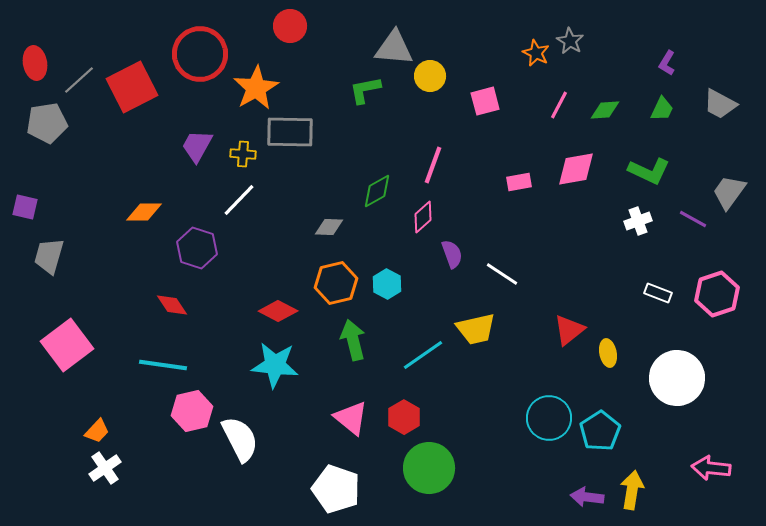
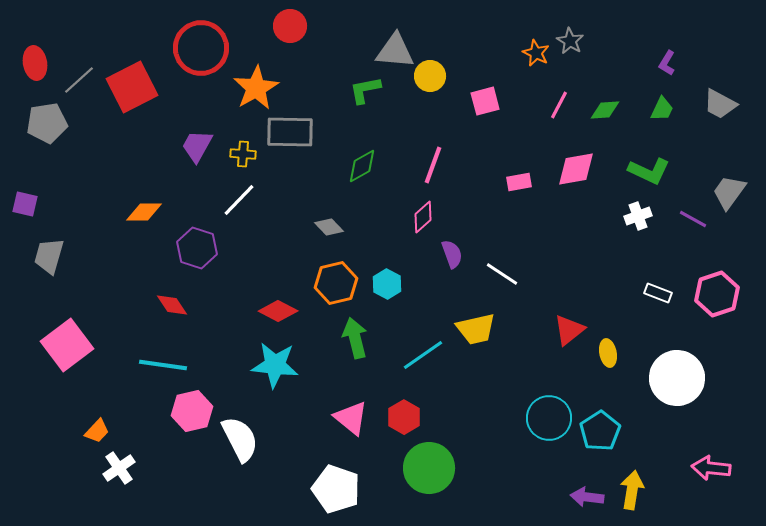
gray triangle at (394, 48): moved 1 px right, 3 px down
red circle at (200, 54): moved 1 px right, 6 px up
green diamond at (377, 191): moved 15 px left, 25 px up
purple square at (25, 207): moved 3 px up
white cross at (638, 221): moved 5 px up
gray diamond at (329, 227): rotated 44 degrees clockwise
green arrow at (353, 340): moved 2 px right, 2 px up
white cross at (105, 468): moved 14 px right
